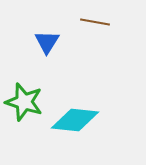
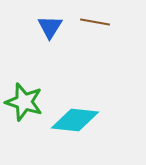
blue triangle: moved 3 px right, 15 px up
